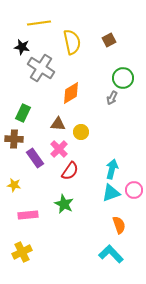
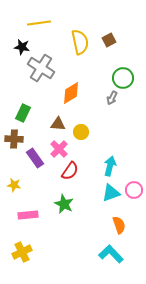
yellow semicircle: moved 8 px right
cyan arrow: moved 2 px left, 3 px up
